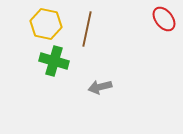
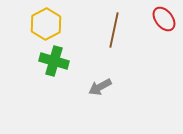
yellow hexagon: rotated 20 degrees clockwise
brown line: moved 27 px right, 1 px down
gray arrow: rotated 15 degrees counterclockwise
